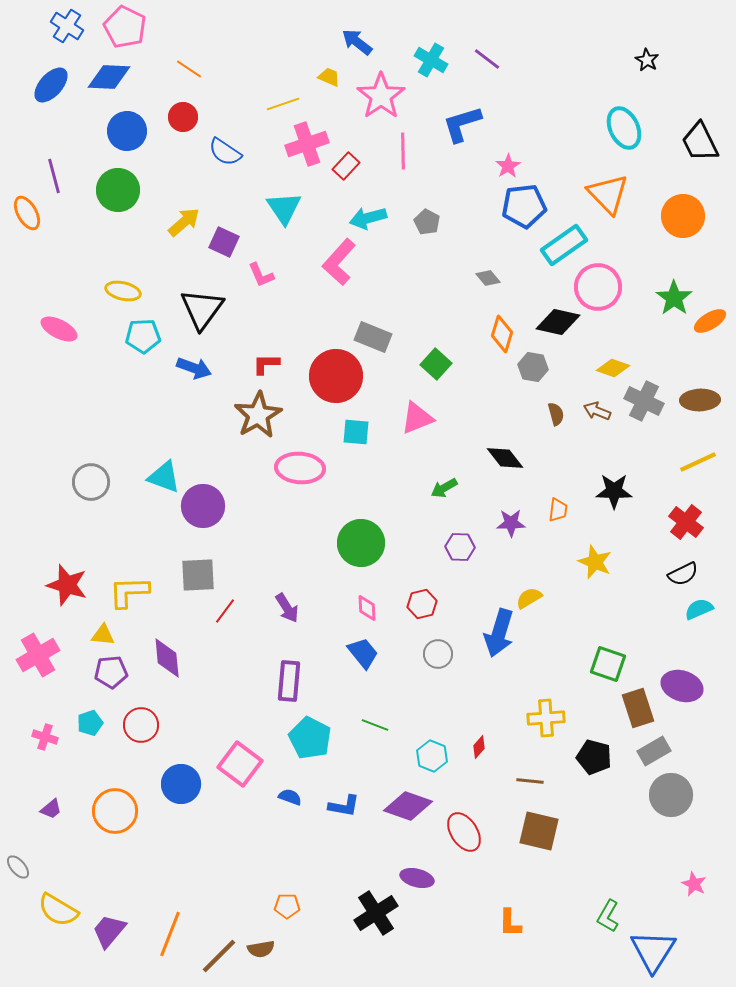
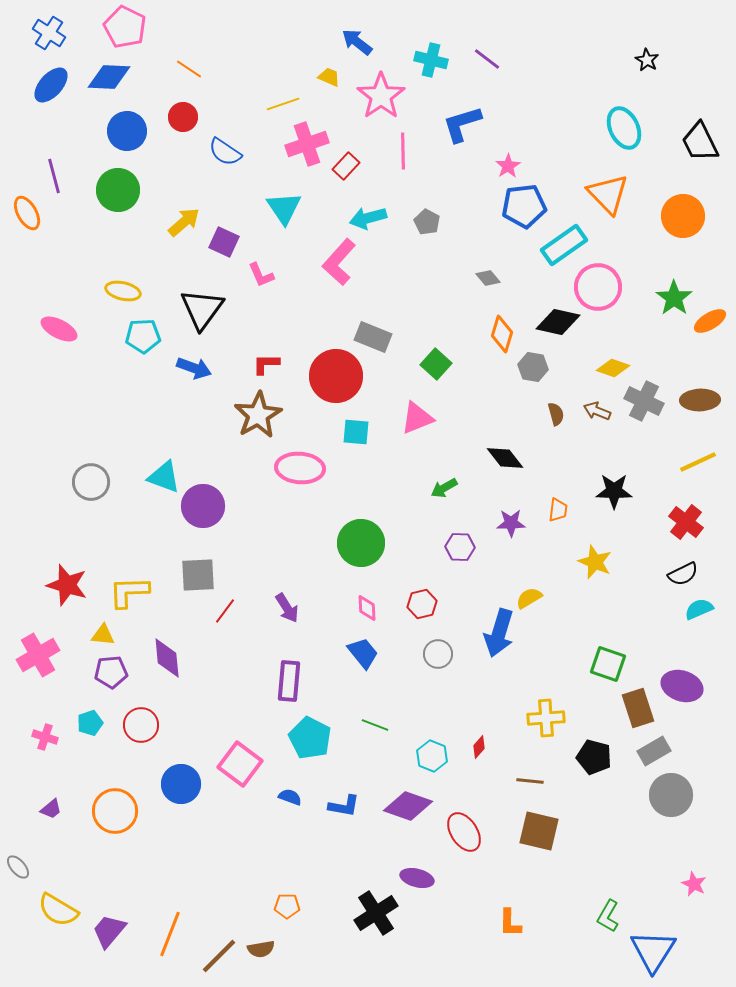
blue cross at (67, 26): moved 18 px left, 7 px down
cyan cross at (431, 60): rotated 16 degrees counterclockwise
